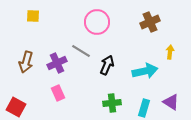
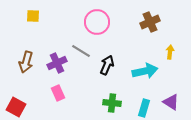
green cross: rotated 12 degrees clockwise
